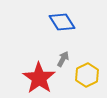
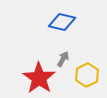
blue diamond: rotated 44 degrees counterclockwise
